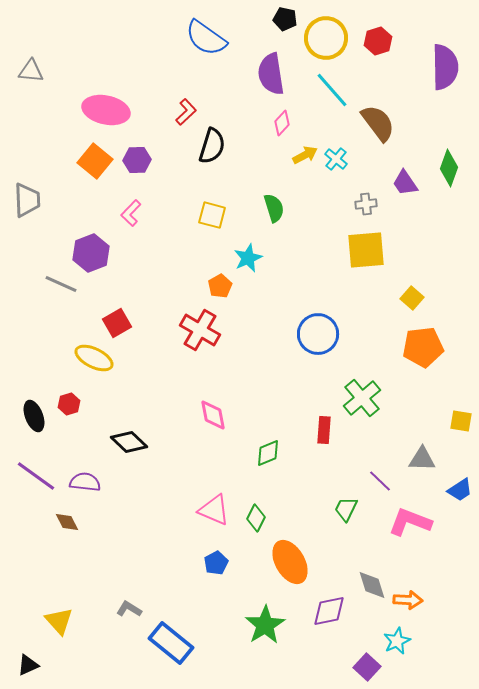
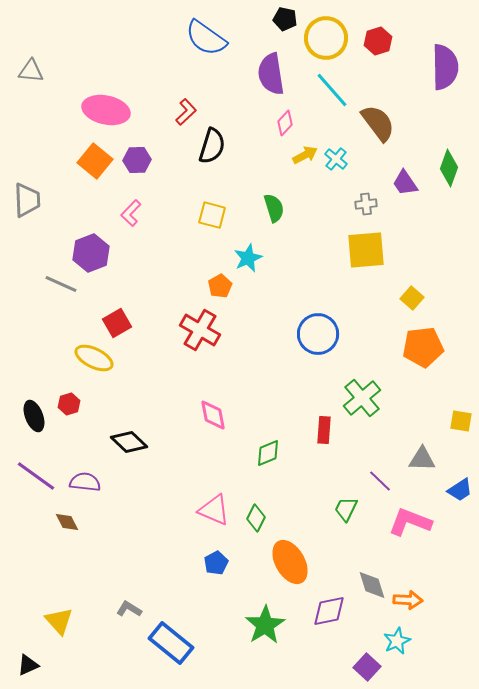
pink diamond at (282, 123): moved 3 px right
